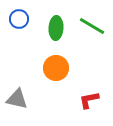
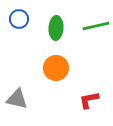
green line: moved 4 px right; rotated 44 degrees counterclockwise
